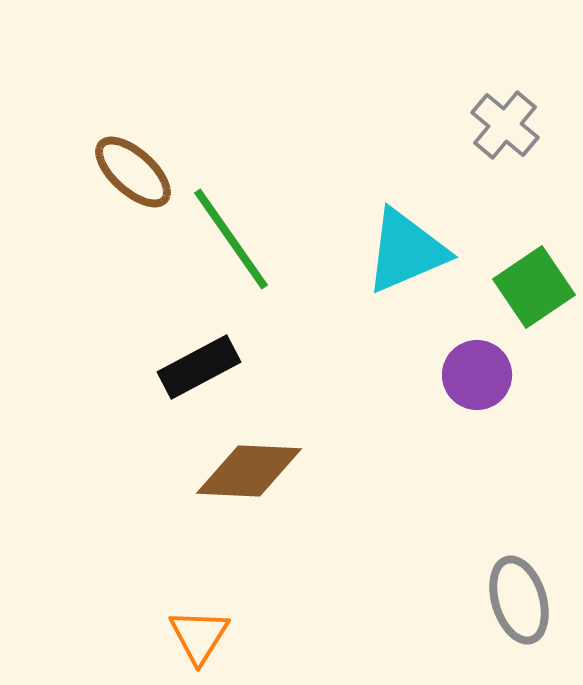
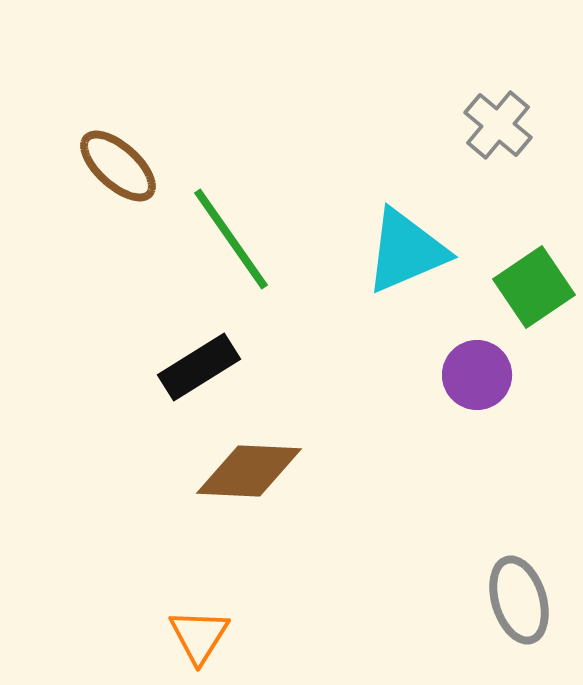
gray cross: moved 7 px left
brown ellipse: moved 15 px left, 6 px up
black rectangle: rotated 4 degrees counterclockwise
